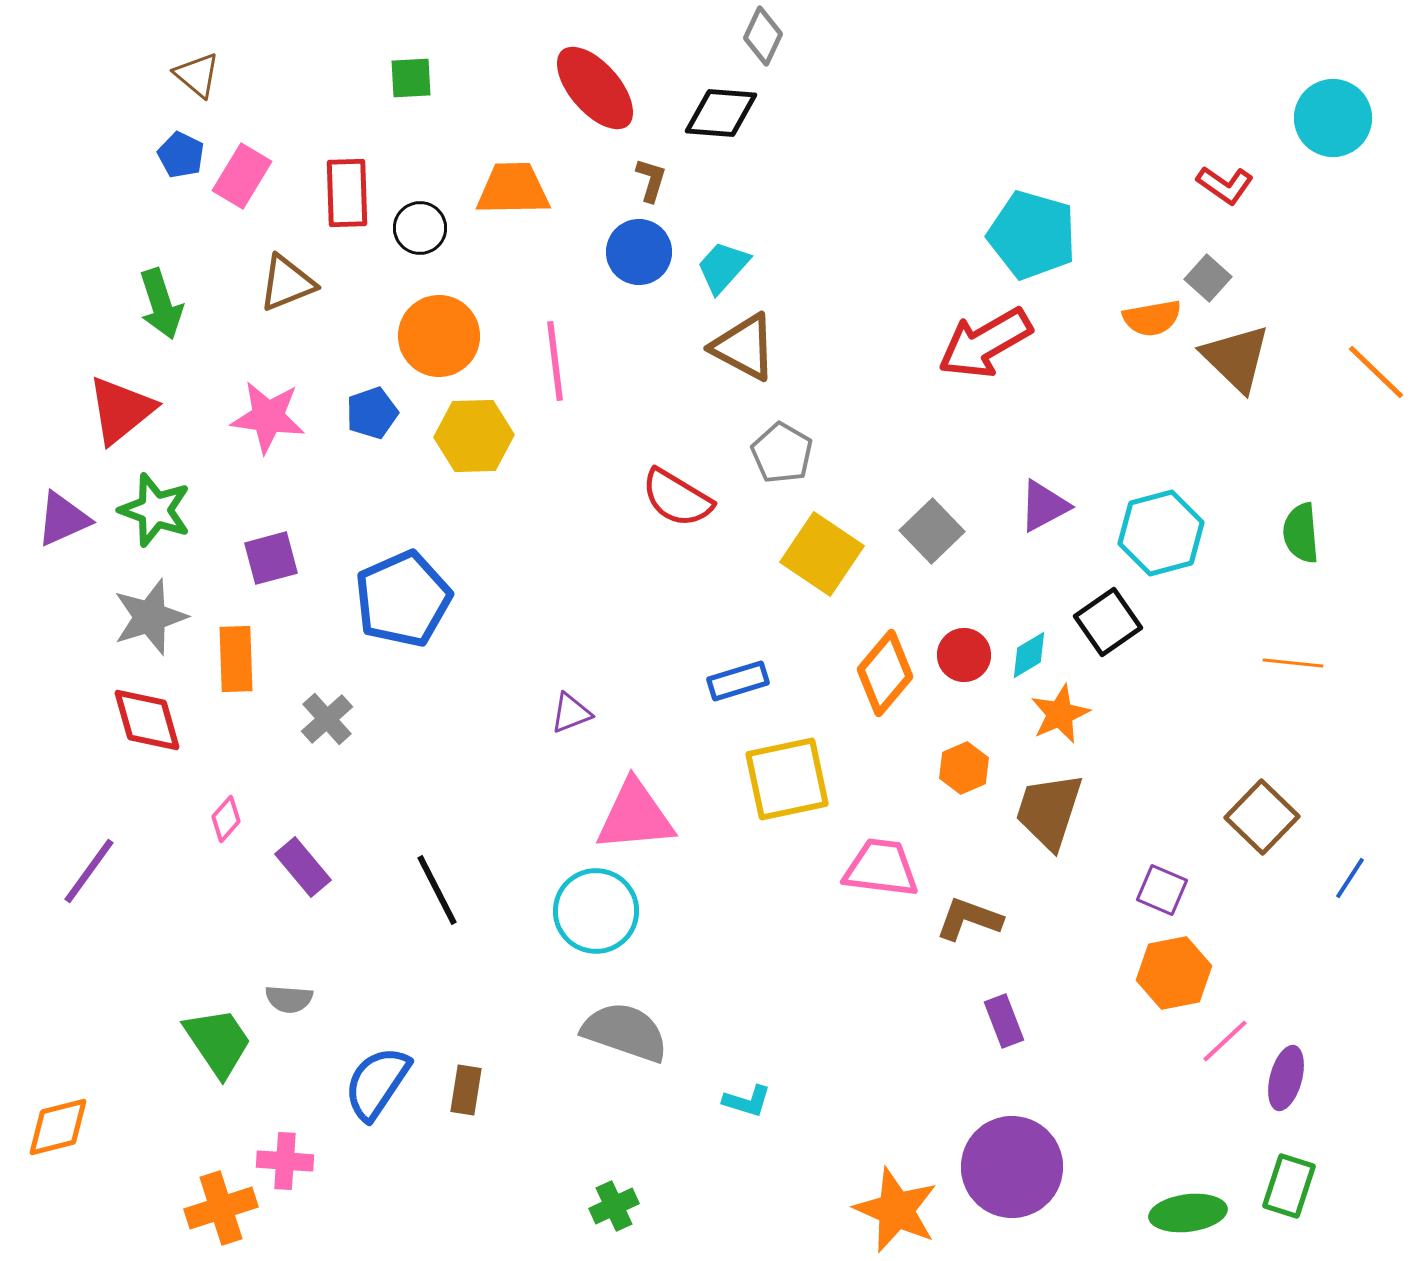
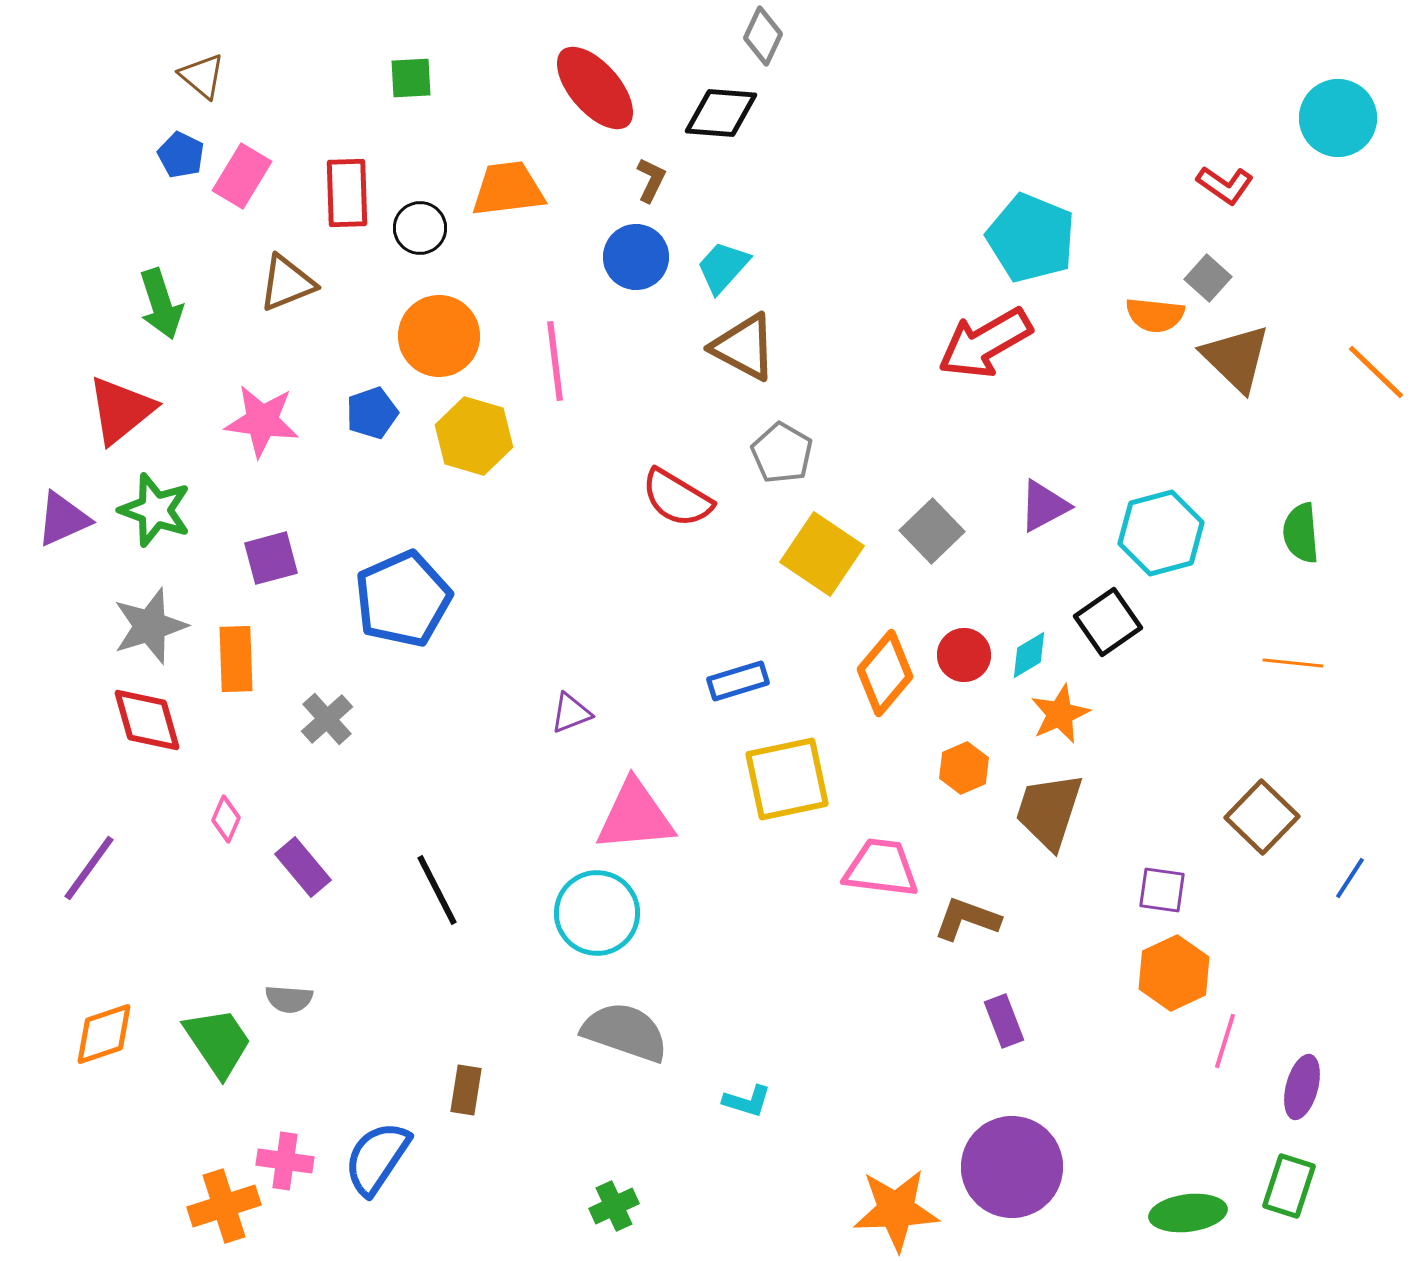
brown triangle at (197, 75): moved 5 px right, 1 px down
cyan circle at (1333, 118): moved 5 px right
brown L-shape at (651, 180): rotated 9 degrees clockwise
orange trapezoid at (513, 189): moved 5 px left; rotated 6 degrees counterclockwise
cyan pentagon at (1032, 235): moved 1 px left, 3 px down; rotated 6 degrees clockwise
blue circle at (639, 252): moved 3 px left, 5 px down
orange semicircle at (1152, 318): moved 3 px right, 3 px up; rotated 16 degrees clockwise
pink star at (268, 417): moved 6 px left, 4 px down
yellow hexagon at (474, 436): rotated 18 degrees clockwise
gray star at (150, 617): moved 9 px down
pink diamond at (226, 819): rotated 18 degrees counterclockwise
purple line at (89, 871): moved 3 px up
purple square at (1162, 890): rotated 15 degrees counterclockwise
cyan circle at (596, 911): moved 1 px right, 2 px down
brown L-shape at (969, 919): moved 2 px left
orange hexagon at (1174, 973): rotated 14 degrees counterclockwise
pink line at (1225, 1041): rotated 30 degrees counterclockwise
purple ellipse at (1286, 1078): moved 16 px right, 9 px down
blue semicircle at (377, 1083): moved 75 px down
orange diamond at (58, 1127): moved 46 px right, 93 px up; rotated 4 degrees counterclockwise
pink cross at (285, 1161): rotated 4 degrees clockwise
orange cross at (221, 1208): moved 3 px right, 2 px up
orange star at (896, 1210): rotated 26 degrees counterclockwise
